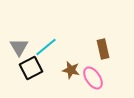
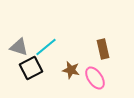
gray triangle: rotated 42 degrees counterclockwise
pink ellipse: moved 2 px right
